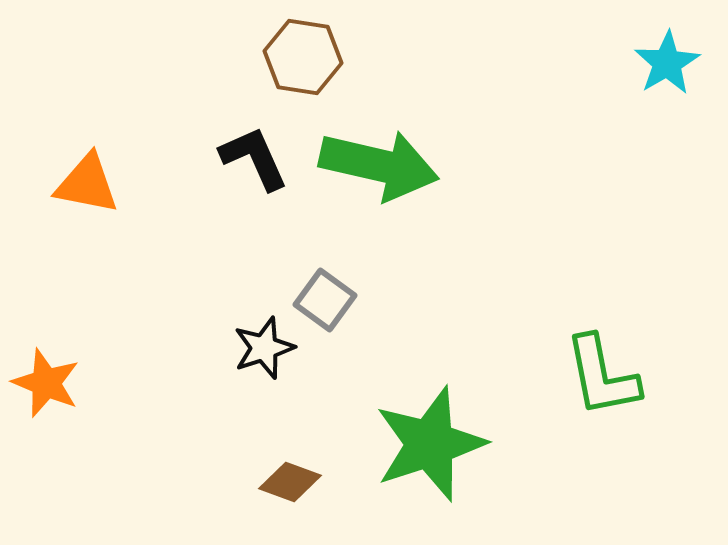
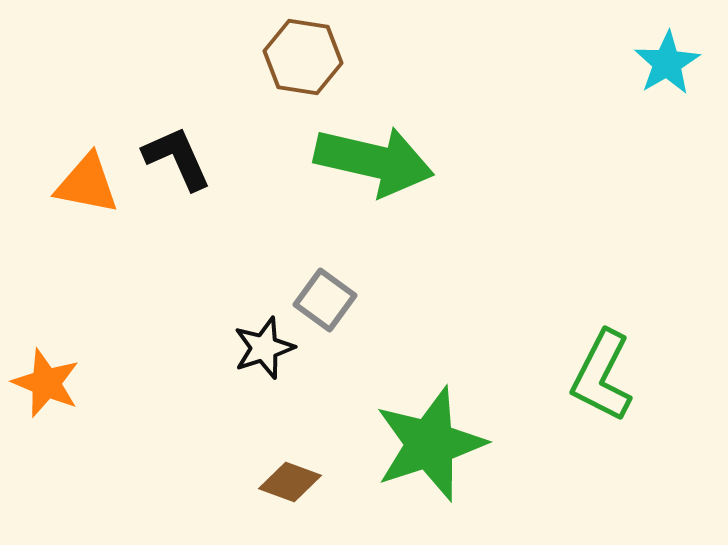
black L-shape: moved 77 px left
green arrow: moved 5 px left, 4 px up
green L-shape: rotated 38 degrees clockwise
